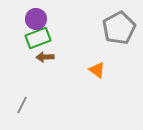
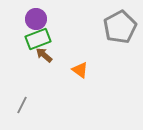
gray pentagon: moved 1 px right, 1 px up
green rectangle: moved 1 px down
brown arrow: moved 1 px left, 2 px up; rotated 42 degrees clockwise
orange triangle: moved 17 px left
